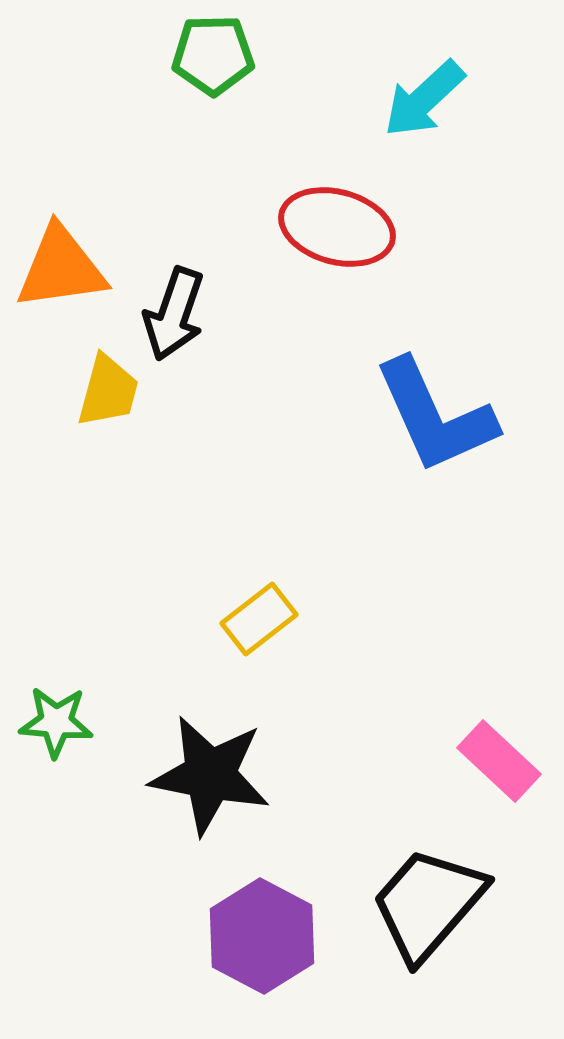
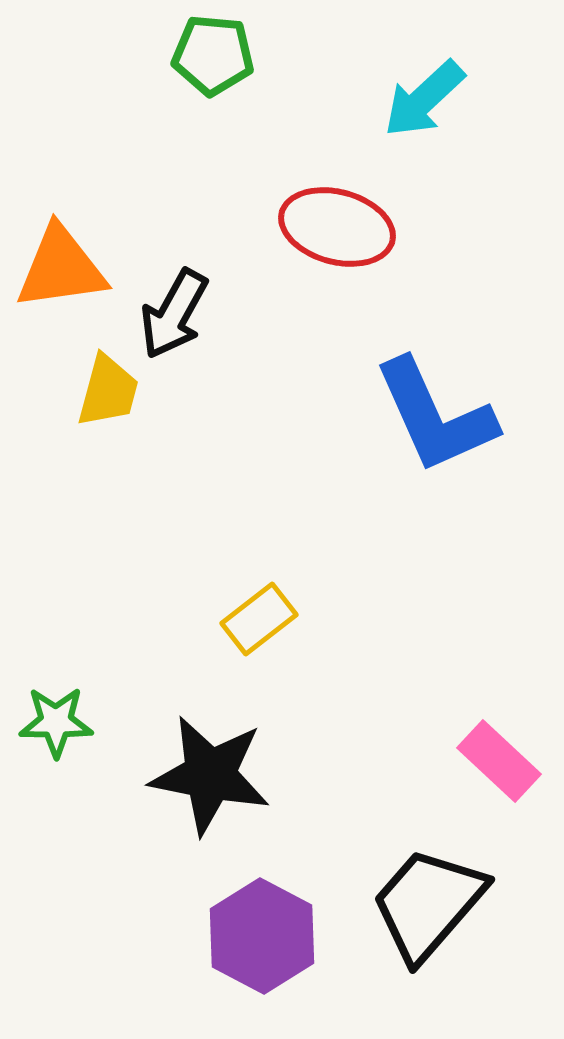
green pentagon: rotated 6 degrees clockwise
black arrow: rotated 10 degrees clockwise
green star: rotated 4 degrees counterclockwise
